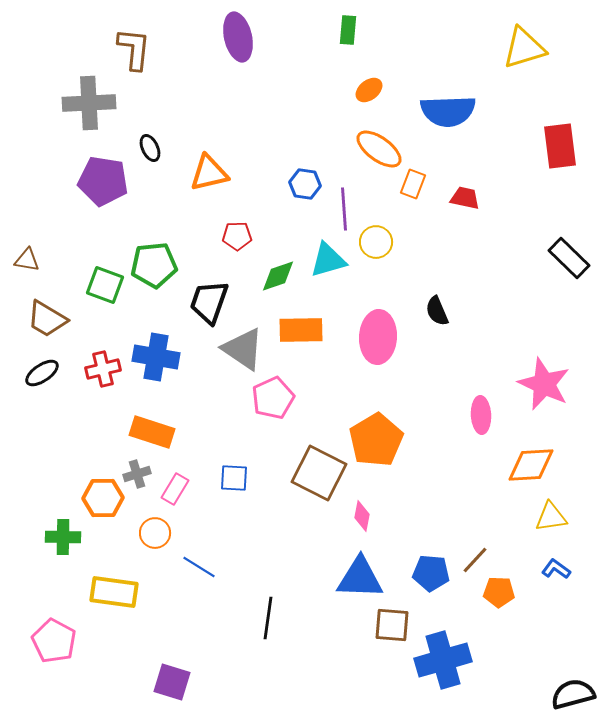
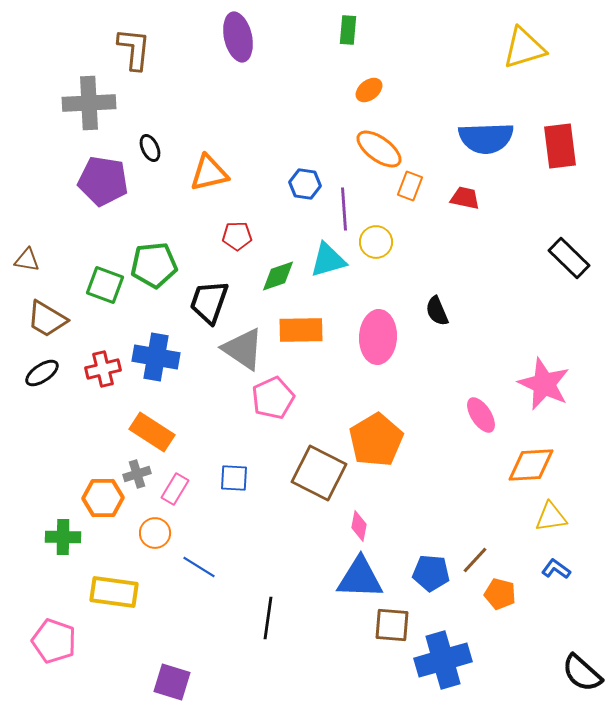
blue semicircle at (448, 111): moved 38 px right, 27 px down
orange rectangle at (413, 184): moved 3 px left, 2 px down
pink ellipse at (481, 415): rotated 30 degrees counterclockwise
orange rectangle at (152, 432): rotated 15 degrees clockwise
pink diamond at (362, 516): moved 3 px left, 10 px down
orange pentagon at (499, 592): moved 1 px right, 2 px down; rotated 12 degrees clockwise
pink pentagon at (54, 641): rotated 9 degrees counterclockwise
black semicircle at (573, 694): moved 9 px right, 21 px up; rotated 123 degrees counterclockwise
